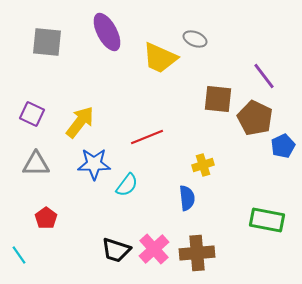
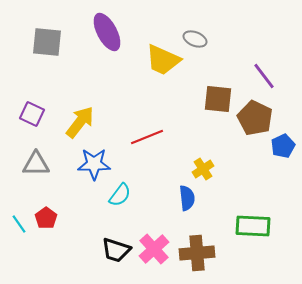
yellow trapezoid: moved 3 px right, 2 px down
yellow cross: moved 4 px down; rotated 15 degrees counterclockwise
cyan semicircle: moved 7 px left, 10 px down
green rectangle: moved 14 px left, 6 px down; rotated 8 degrees counterclockwise
cyan line: moved 31 px up
